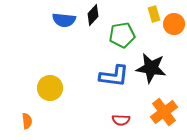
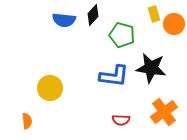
green pentagon: rotated 25 degrees clockwise
